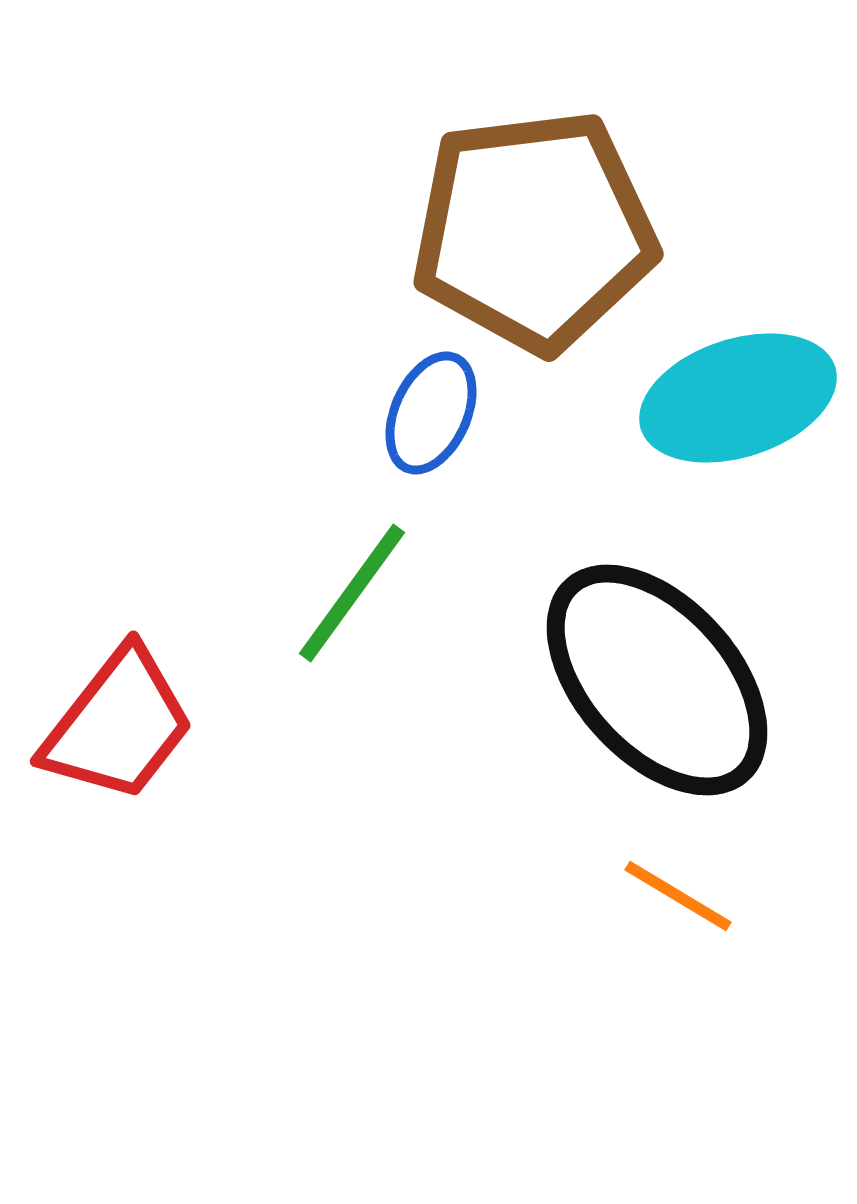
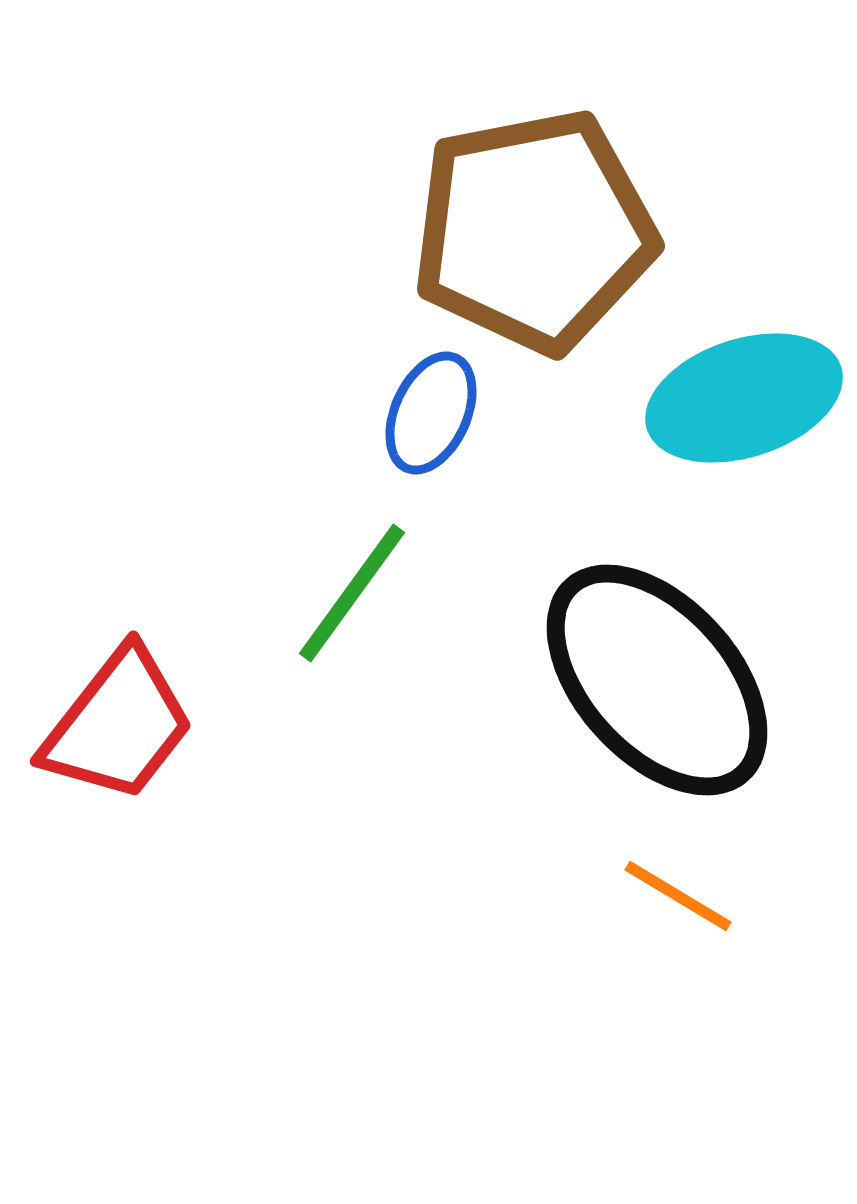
brown pentagon: rotated 4 degrees counterclockwise
cyan ellipse: moved 6 px right
